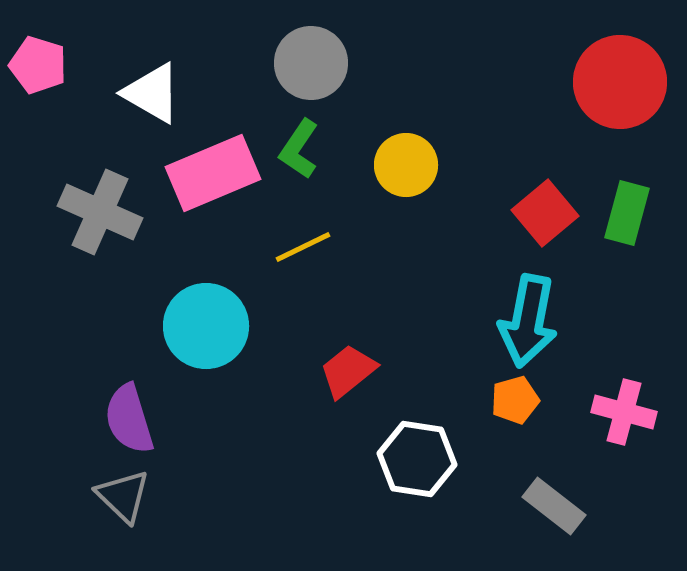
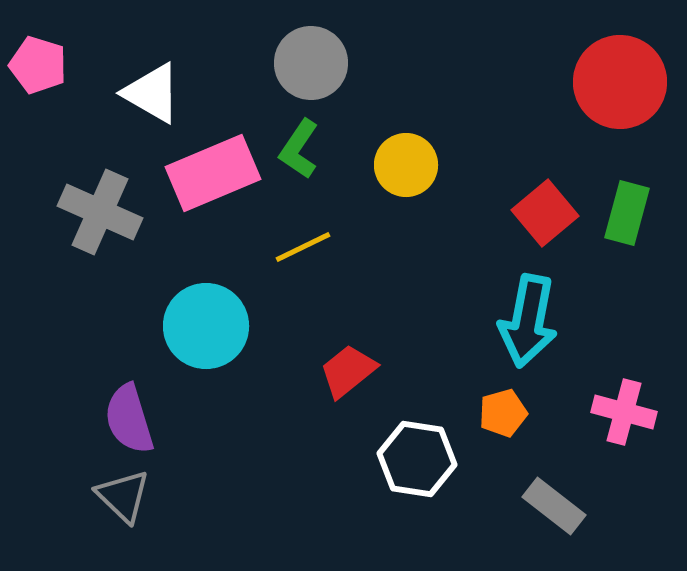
orange pentagon: moved 12 px left, 13 px down
